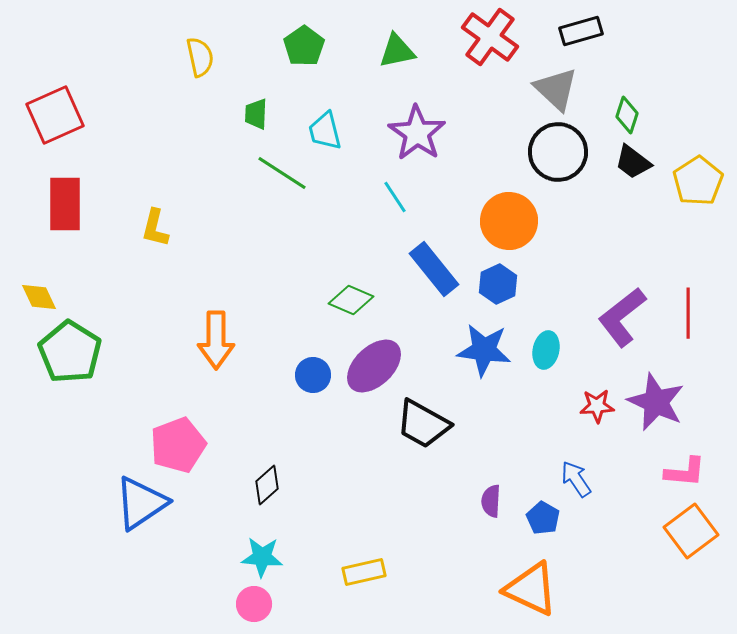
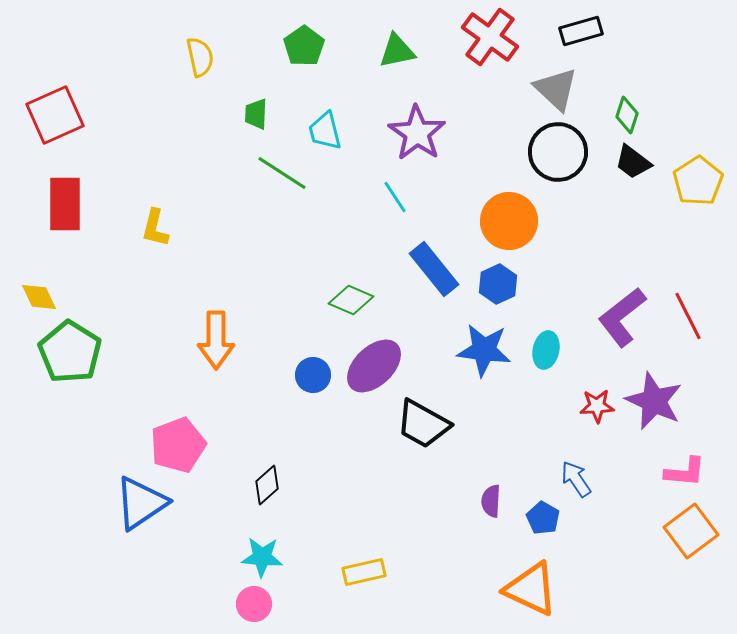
red line at (688, 313): moved 3 px down; rotated 27 degrees counterclockwise
purple star at (656, 402): moved 2 px left, 1 px up
